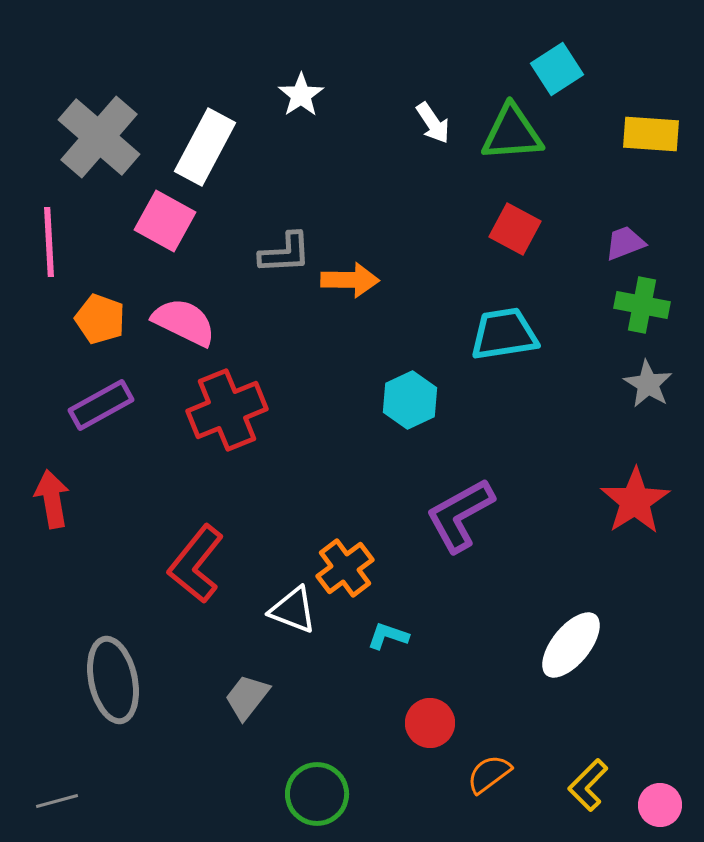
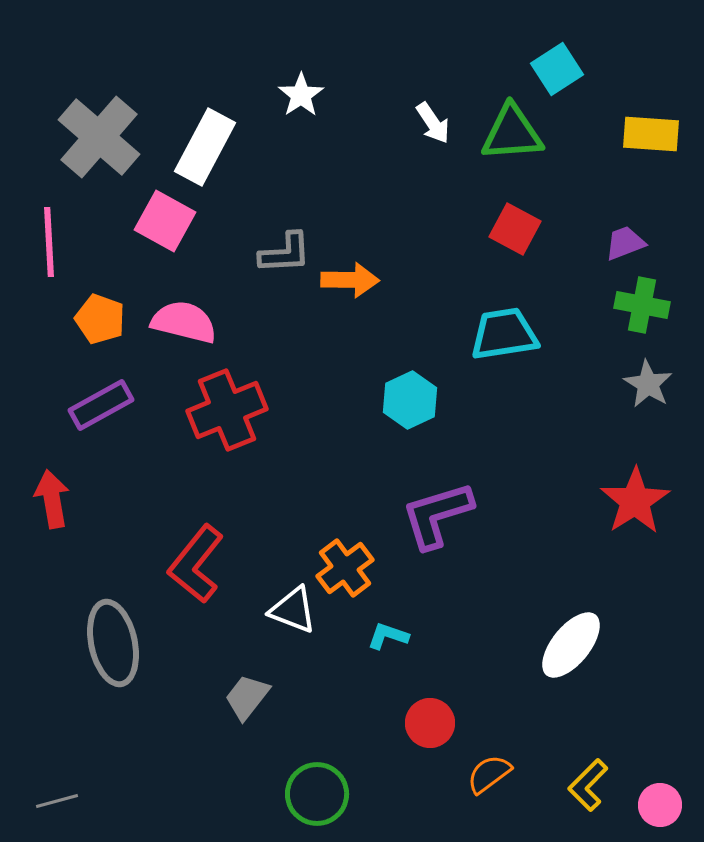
pink semicircle: rotated 12 degrees counterclockwise
purple L-shape: moved 23 px left; rotated 12 degrees clockwise
gray ellipse: moved 37 px up
